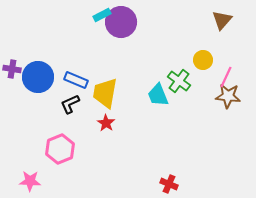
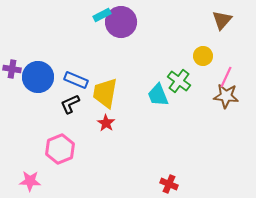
yellow circle: moved 4 px up
brown star: moved 2 px left
